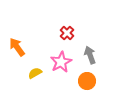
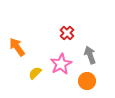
pink star: moved 2 px down
yellow semicircle: rotated 16 degrees counterclockwise
